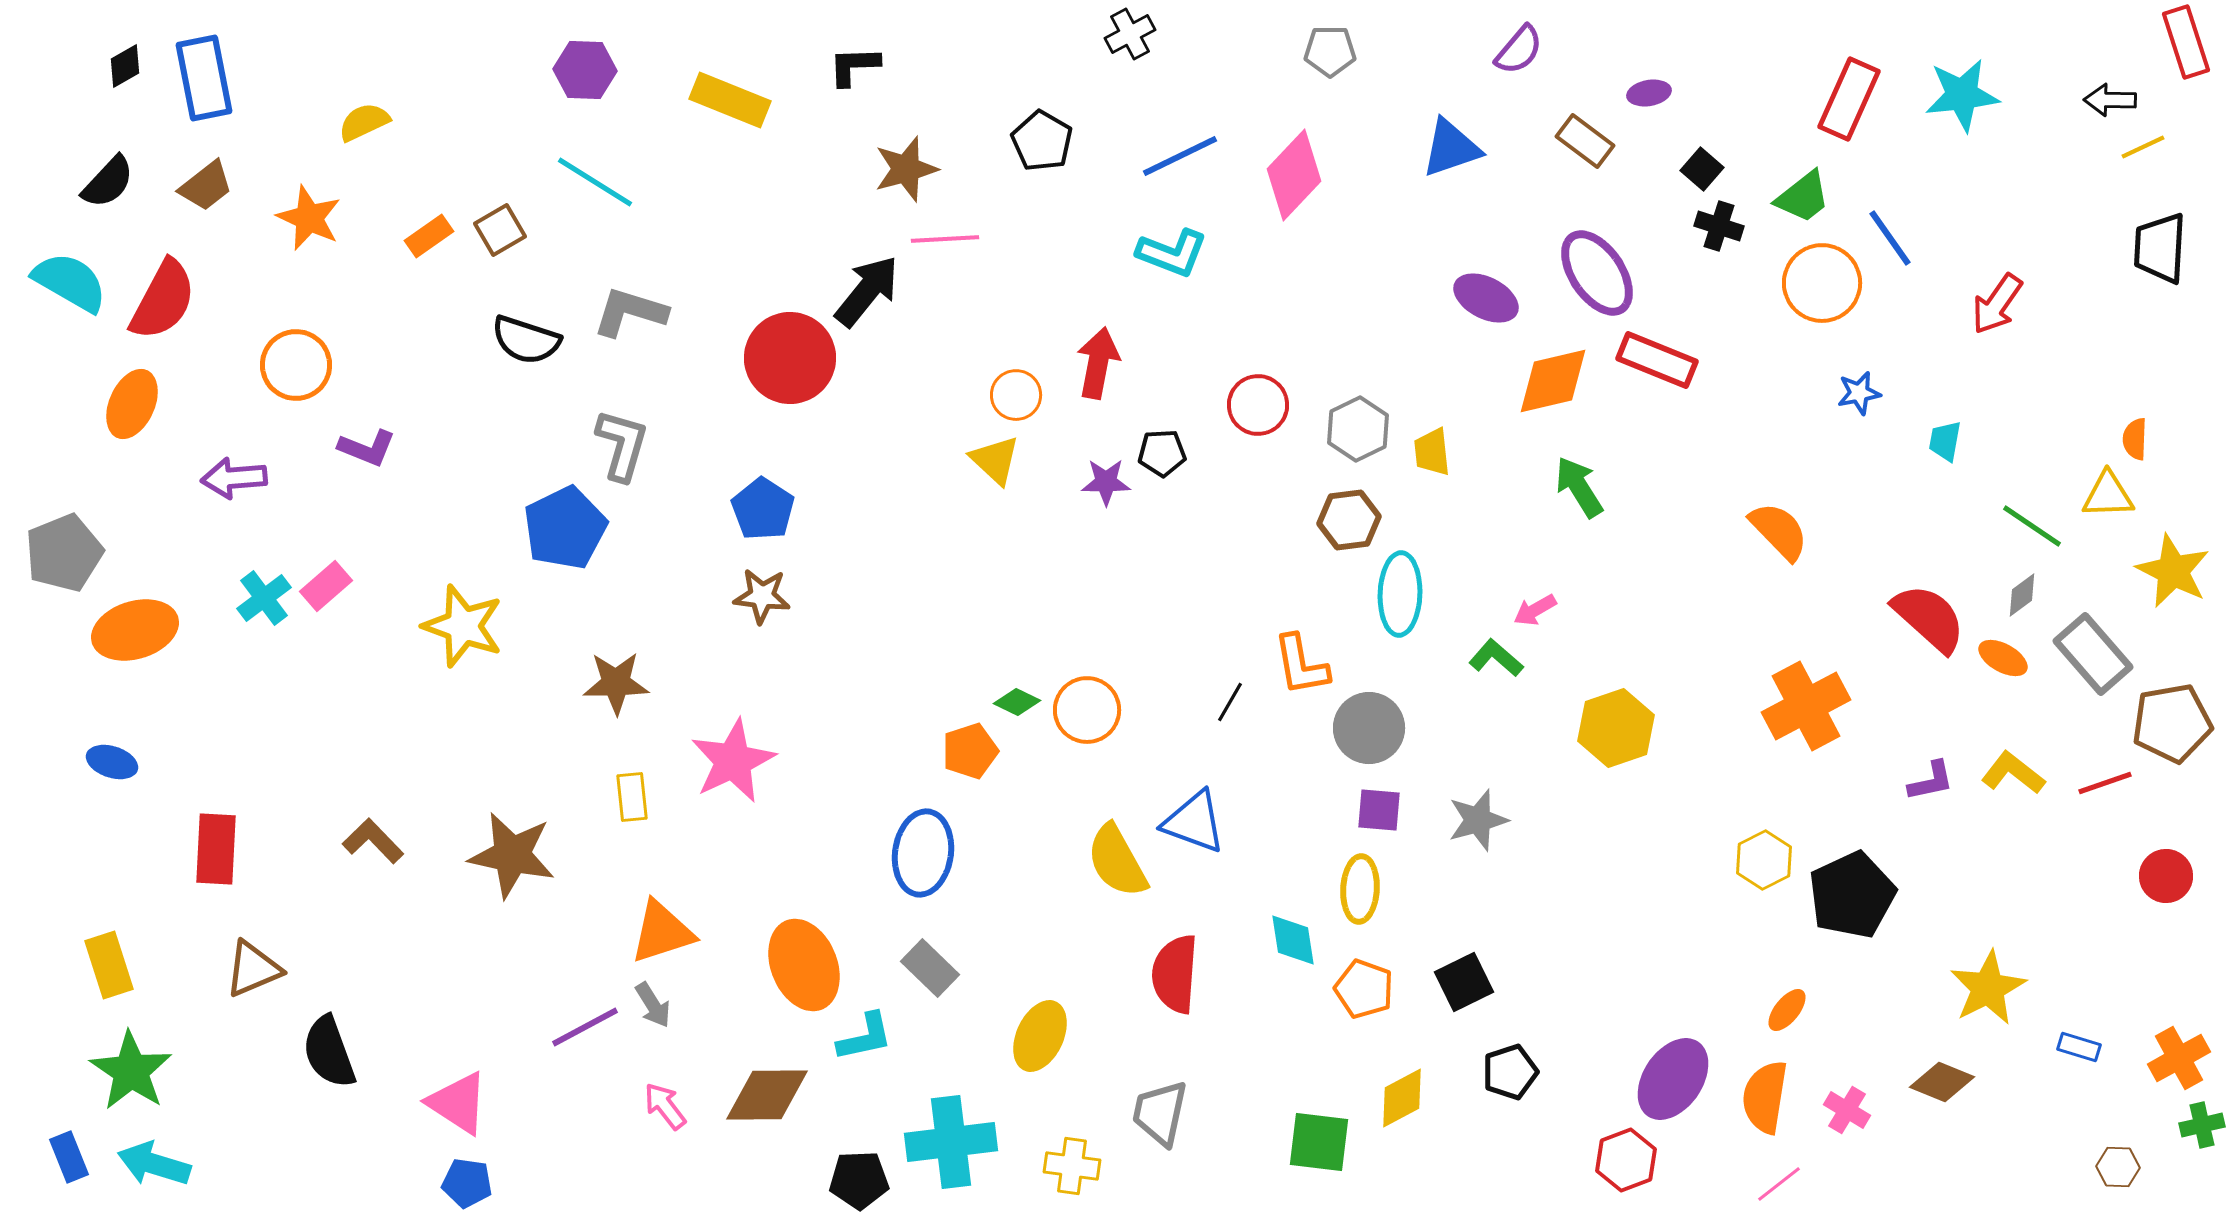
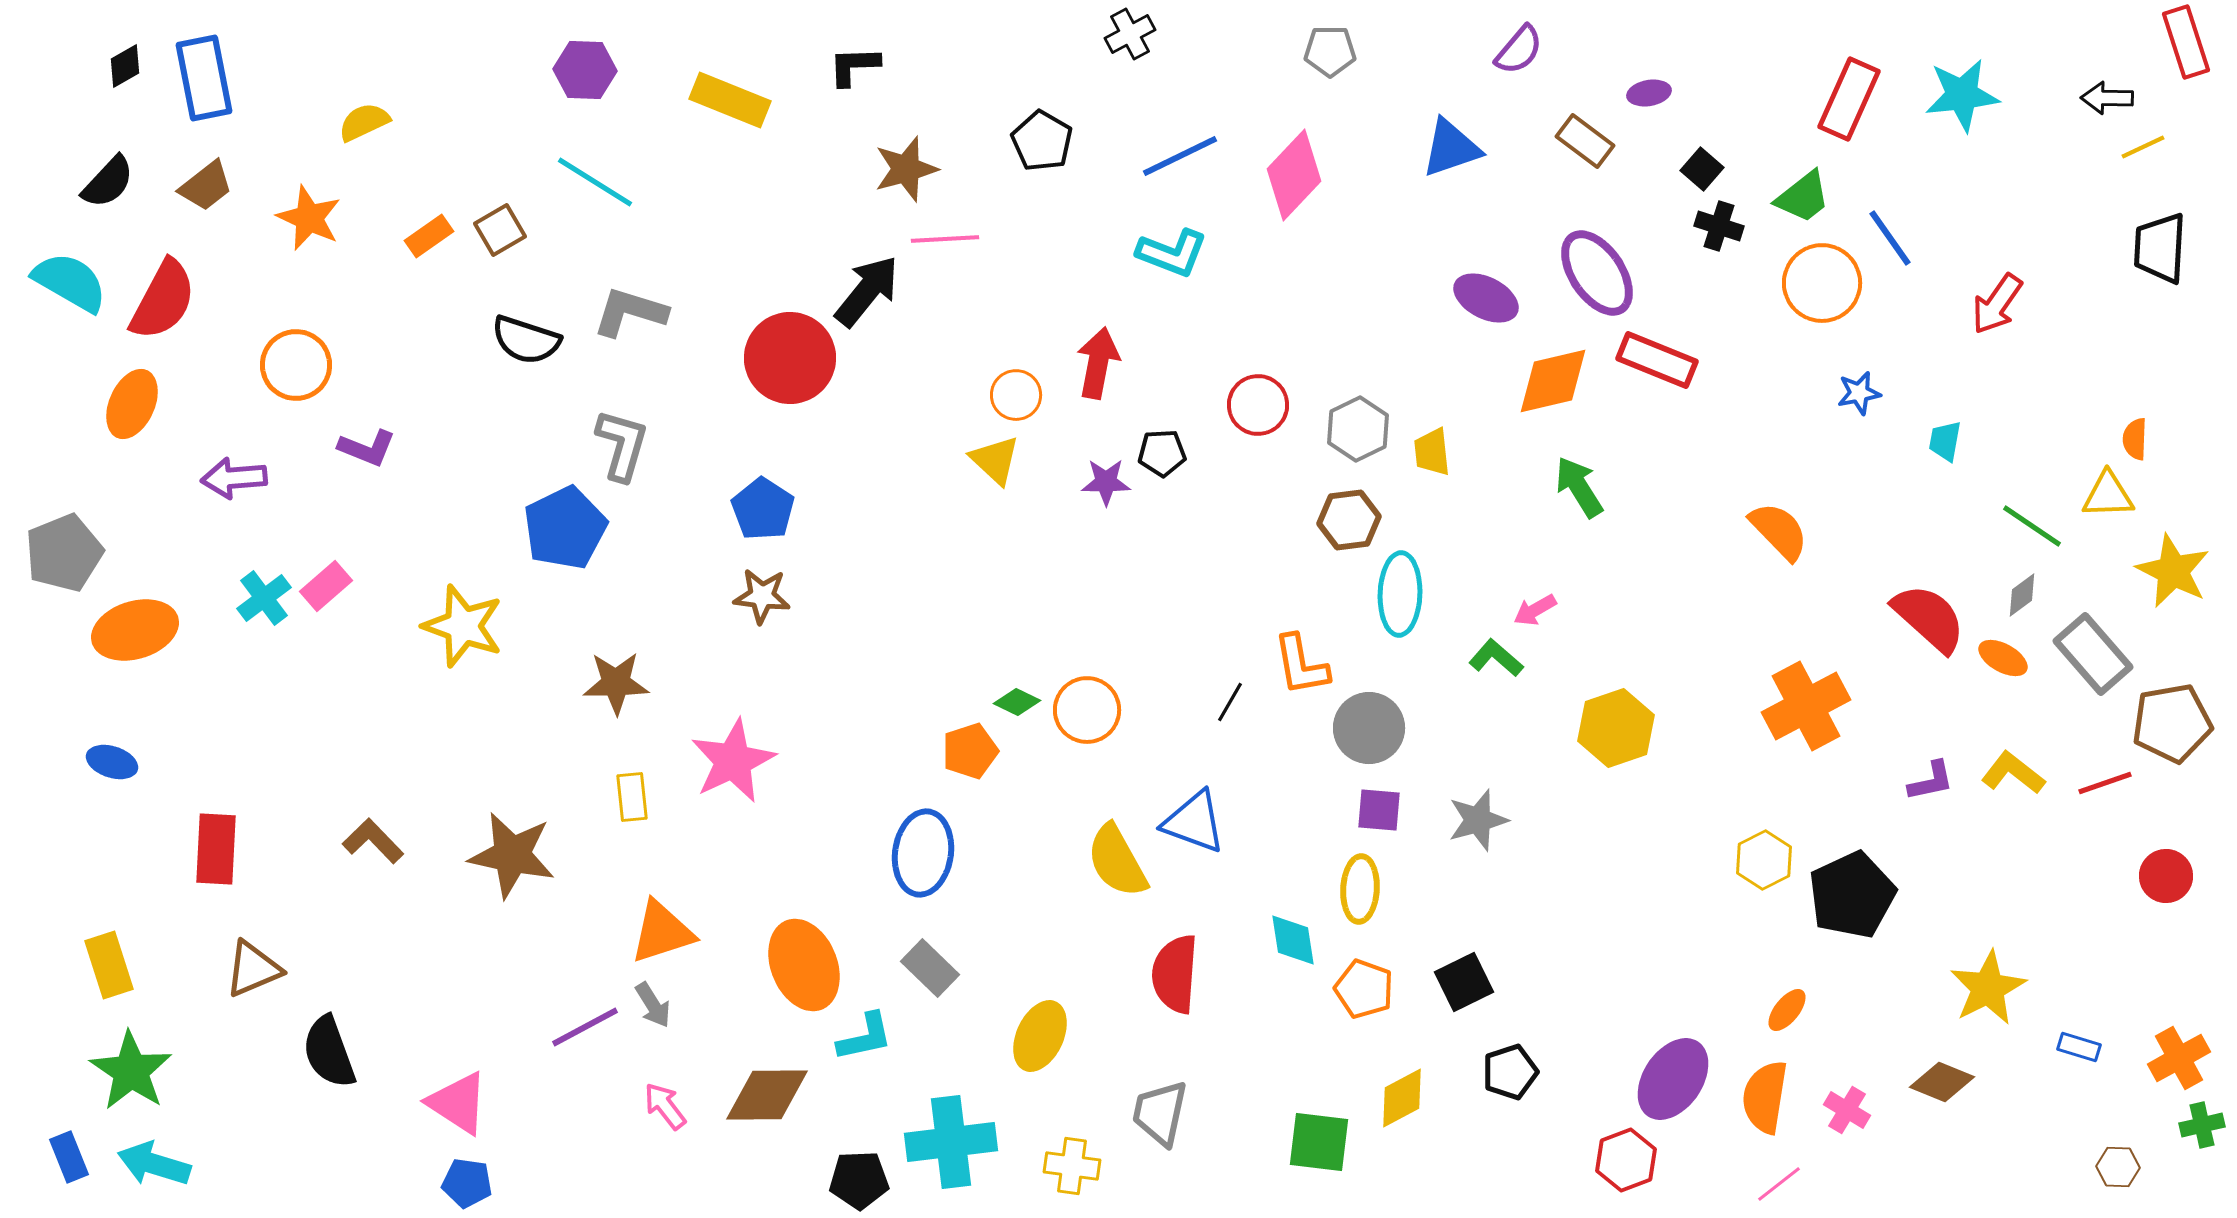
black arrow at (2110, 100): moved 3 px left, 2 px up
